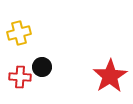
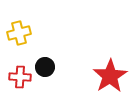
black circle: moved 3 px right
